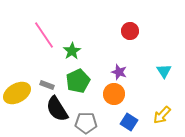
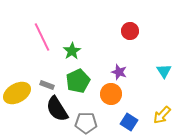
pink line: moved 2 px left, 2 px down; rotated 8 degrees clockwise
orange circle: moved 3 px left
